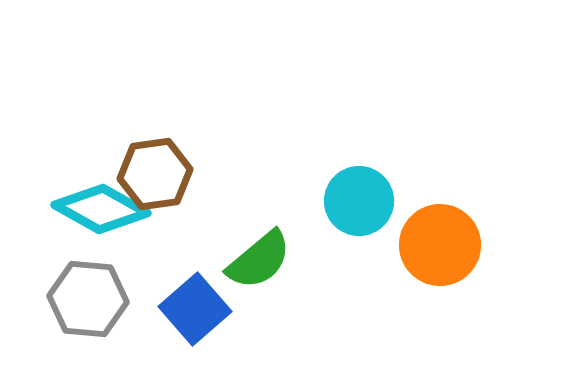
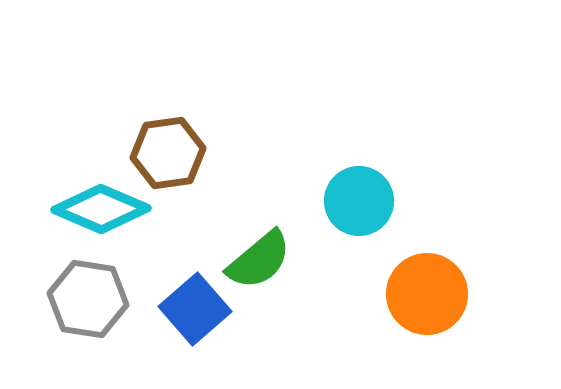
brown hexagon: moved 13 px right, 21 px up
cyan diamond: rotated 6 degrees counterclockwise
orange circle: moved 13 px left, 49 px down
gray hexagon: rotated 4 degrees clockwise
